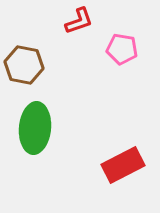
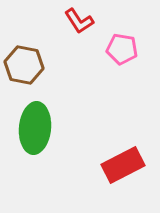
red L-shape: rotated 76 degrees clockwise
